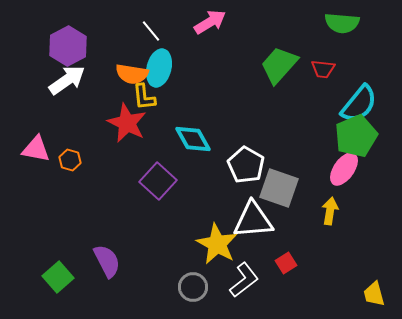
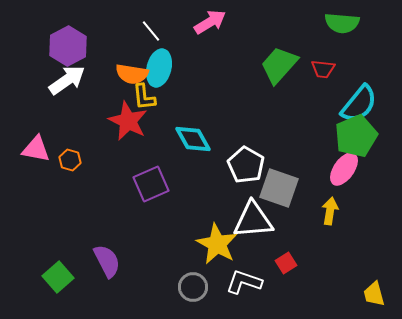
red star: moved 1 px right, 2 px up
purple square: moved 7 px left, 3 px down; rotated 24 degrees clockwise
white L-shape: moved 2 px down; rotated 123 degrees counterclockwise
